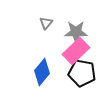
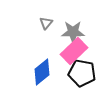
gray star: moved 3 px left
pink rectangle: moved 2 px left
blue diamond: rotated 12 degrees clockwise
